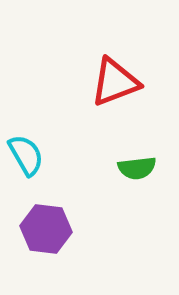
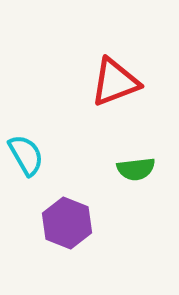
green semicircle: moved 1 px left, 1 px down
purple hexagon: moved 21 px right, 6 px up; rotated 15 degrees clockwise
